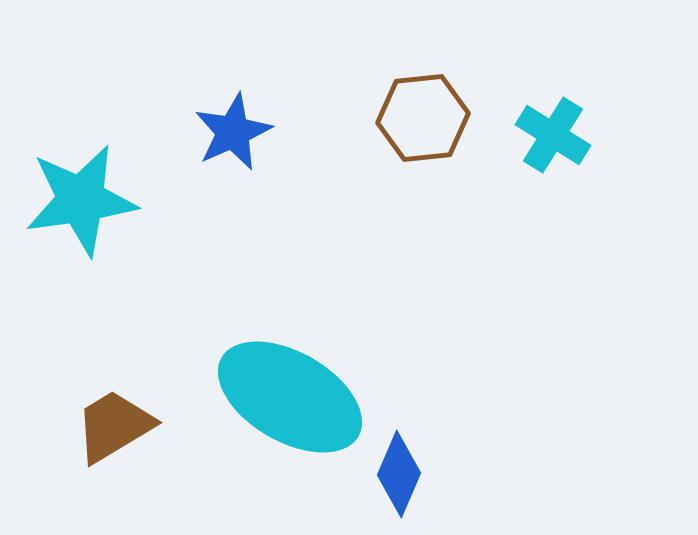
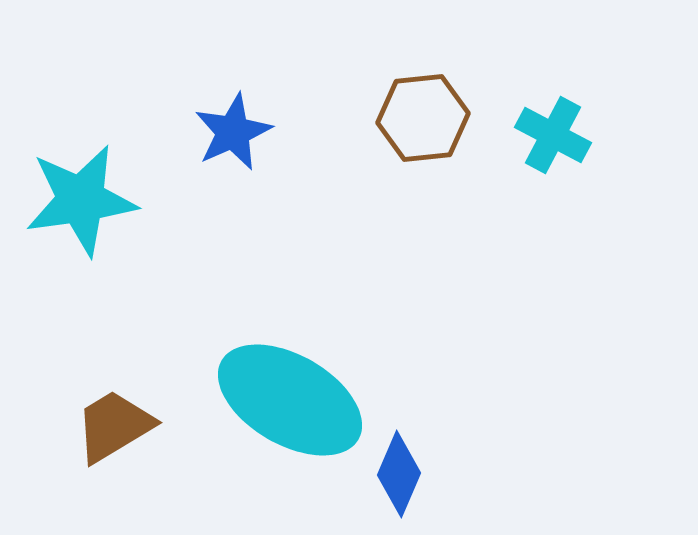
cyan cross: rotated 4 degrees counterclockwise
cyan ellipse: moved 3 px down
